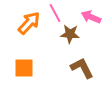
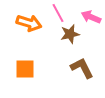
pink line: moved 3 px right
orange arrow: rotated 65 degrees clockwise
brown star: rotated 18 degrees counterclockwise
orange square: moved 1 px right, 1 px down
